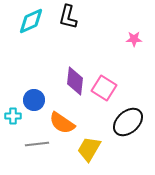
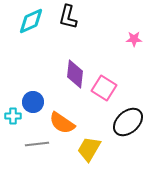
purple diamond: moved 7 px up
blue circle: moved 1 px left, 2 px down
